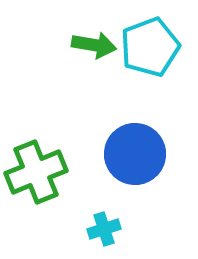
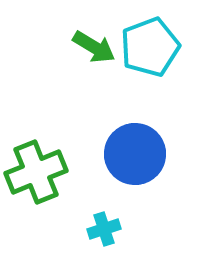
green arrow: moved 2 px down; rotated 21 degrees clockwise
